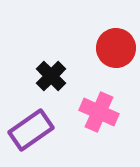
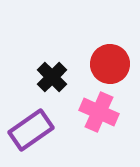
red circle: moved 6 px left, 16 px down
black cross: moved 1 px right, 1 px down
